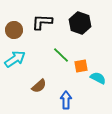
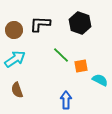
black L-shape: moved 2 px left, 2 px down
cyan semicircle: moved 2 px right, 2 px down
brown semicircle: moved 22 px left, 4 px down; rotated 112 degrees clockwise
